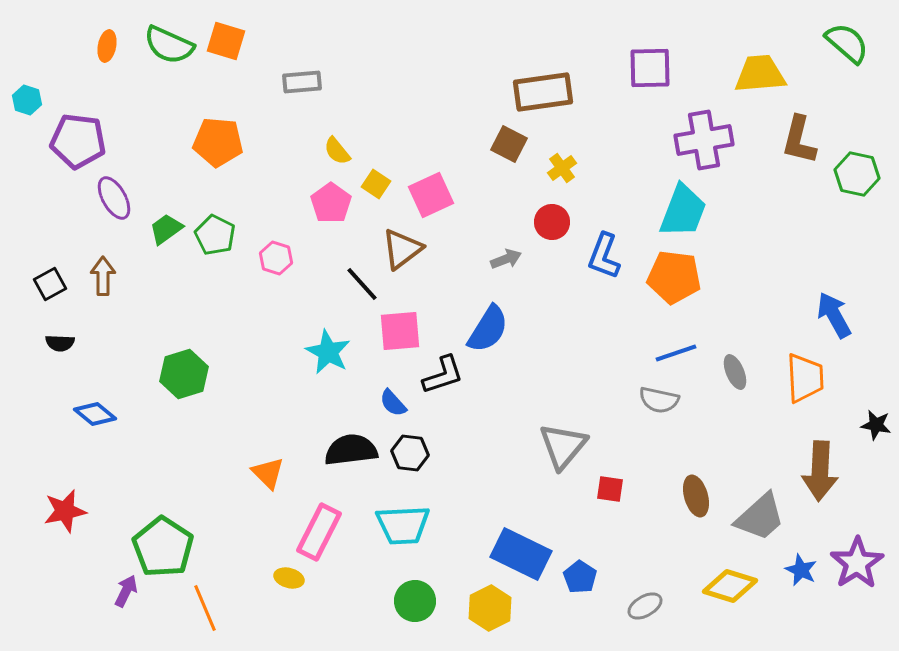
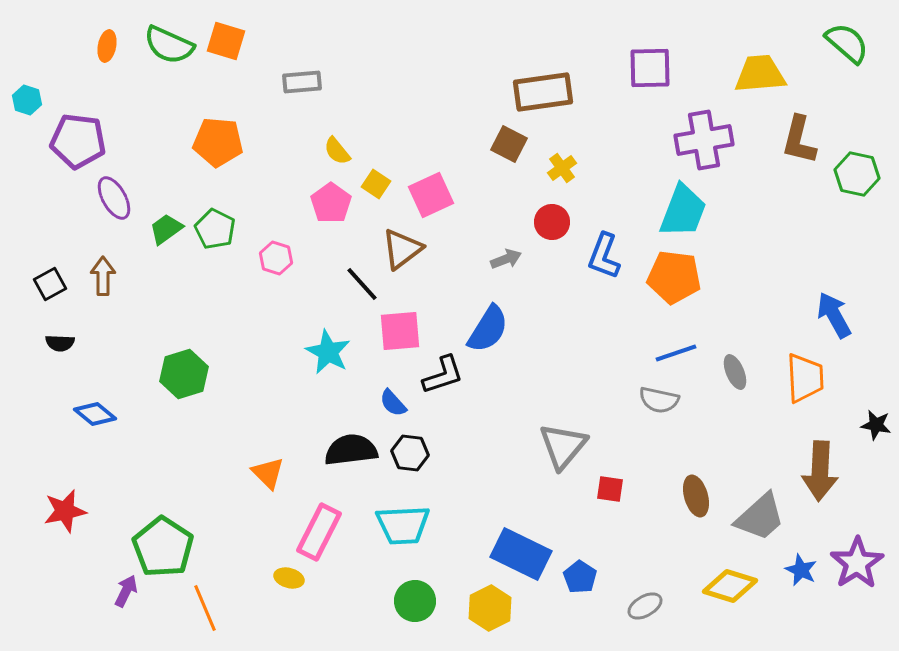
green pentagon at (215, 235): moved 6 px up
